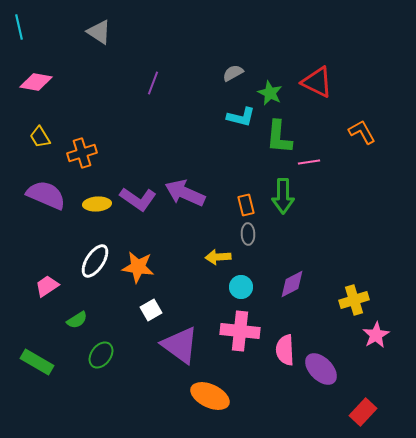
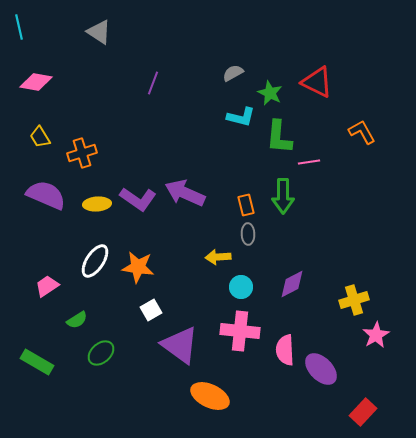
green ellipse: moved 2 px up; rotated 12 degrees clockwise
